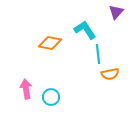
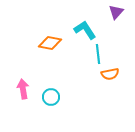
pink arrow: moved 3 px left
